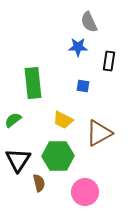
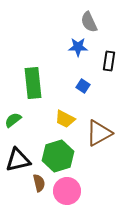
blue square: rotated 24 degrees clockwise
yellow trapezoid: moved 2 px right, 1 px up
green hexagon: rotated 16 degrees counterclockwise
black triangle: rotated 44 degrees clockwise
pink circle: moved 18 px left, 1 px up
